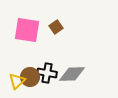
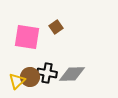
pink square: moved 7 px down
